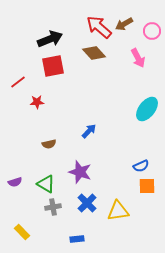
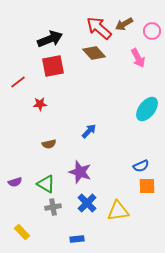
red arrow: moved 1 px down
red star: moved 3 px right, 2 px down
